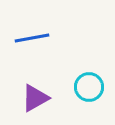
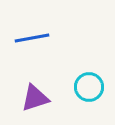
purple triangle: rotated 12 degrees clockwise
